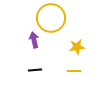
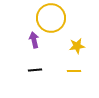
yellow star: moved 1 px up
